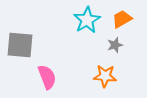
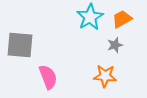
cyan star: moved 3 px right, 3 px up
pink semicircle: moved 1 px right
